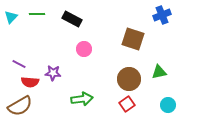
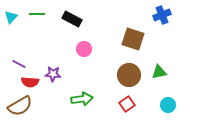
purple star: moved 1 px down
brown circle: moved 4 px up
